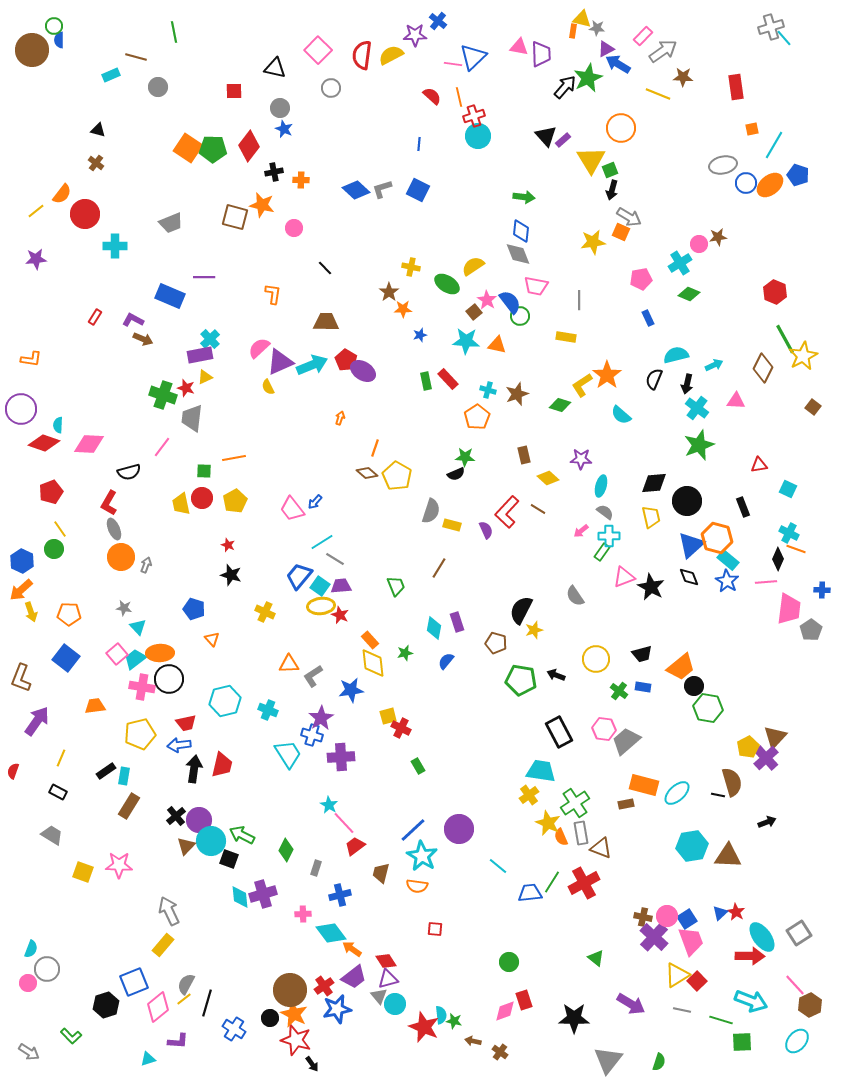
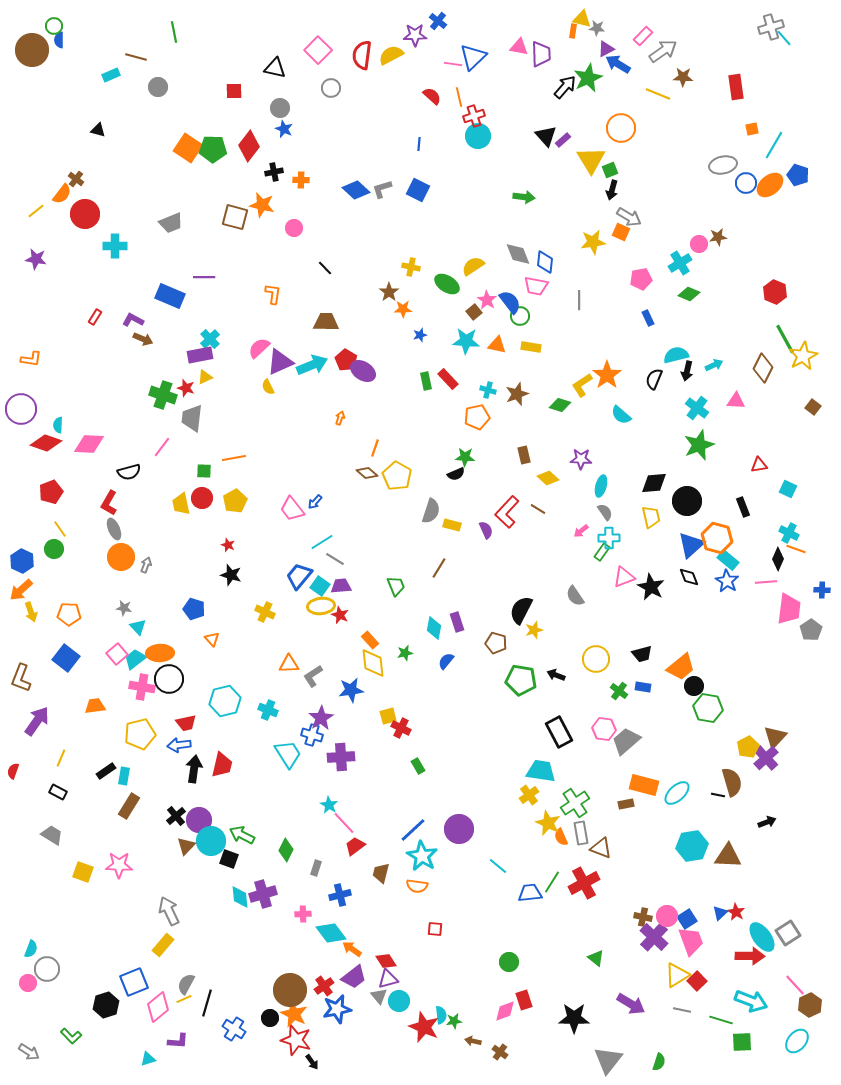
brown cross at (96, 163): moved 20 px left, 16 px down
blue diamond at (521, 231): moved 24 px right, 31 px down
purple star at (36, 259): rotated 15 degrees clockwise
yellow rectangle at (566, 337): moved 35 px left, 10 px down
black arrow at (687, 384): moved 13 px up
orange pentagon at (477, 417): rotated 20 degrees clockwise
red diamond at (44, 443): moved 2 px right
gray semicircle at (605, 512): rotated 18 degrees clockwise
cyan cross at (609, 536): moved 2 px down
gray square at (799, 933): moved 11 px left
yellow line at (184, 999): rotated 14 degrees clockwise
cyan circle at (395, 1004): moved 4 px right, 3 px up
green star at (454, 1021): rotated 21 degrees counterclockwise
black arrow at (312, 1064): moved 2 px up
